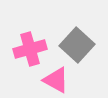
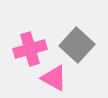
pink triangle: moved 2 px left, 2 px up
